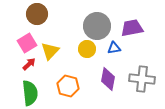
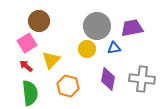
brown circle: moved 2 px right, 7 px down
yellow triangle: moved 1 px right, 9 px down
red arrow: moved 3 px left, 2 px down; rotated 96 degrees counterclockwise
